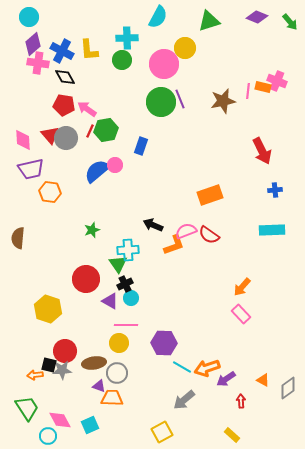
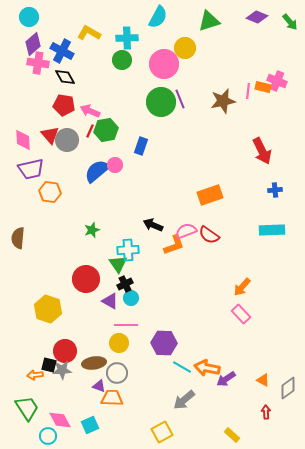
yellow L-shape at (89, 50): moved 17 px up; rotated 125 degrees clockwise
pink arrow at (87, 109): moved 3 px right, 2 px down; rotated 12 degrees counterclockwise
gray circle at (66, 138): moved 1 px right, 2 px down
orange arrow at (207, 368): rotated 30 degrees clockwise
red arrow at (241, 401): moved 25 px right, 11 px down
